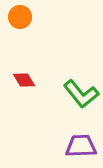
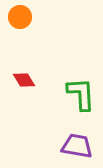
green L-shape: rotated 144 degrees counterclockwise
purple trapezoid: moved 4 px left; rotated 12 degrees clockwise
